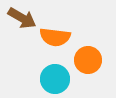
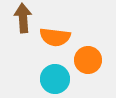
brown arrow: moved 1 px right; rotated 124 degrees counterclockwise
